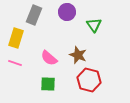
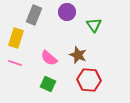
red hexagon: rotated 10 degrees counterclockwise
green square: rotated 21 degrees clockwise
